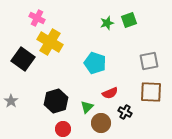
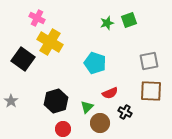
brown square: moved 1 px up
brown circle: moved 1 px left
